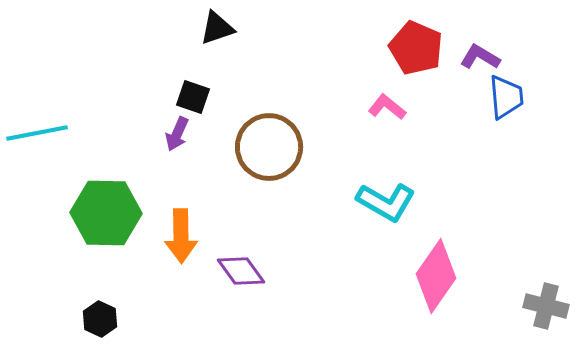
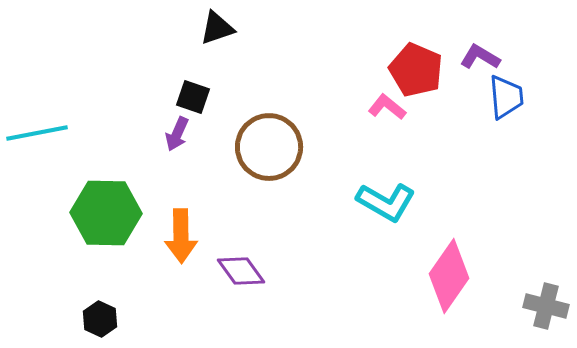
red pentagon: moved 22 px down
pink diamond: moved 13 px right
